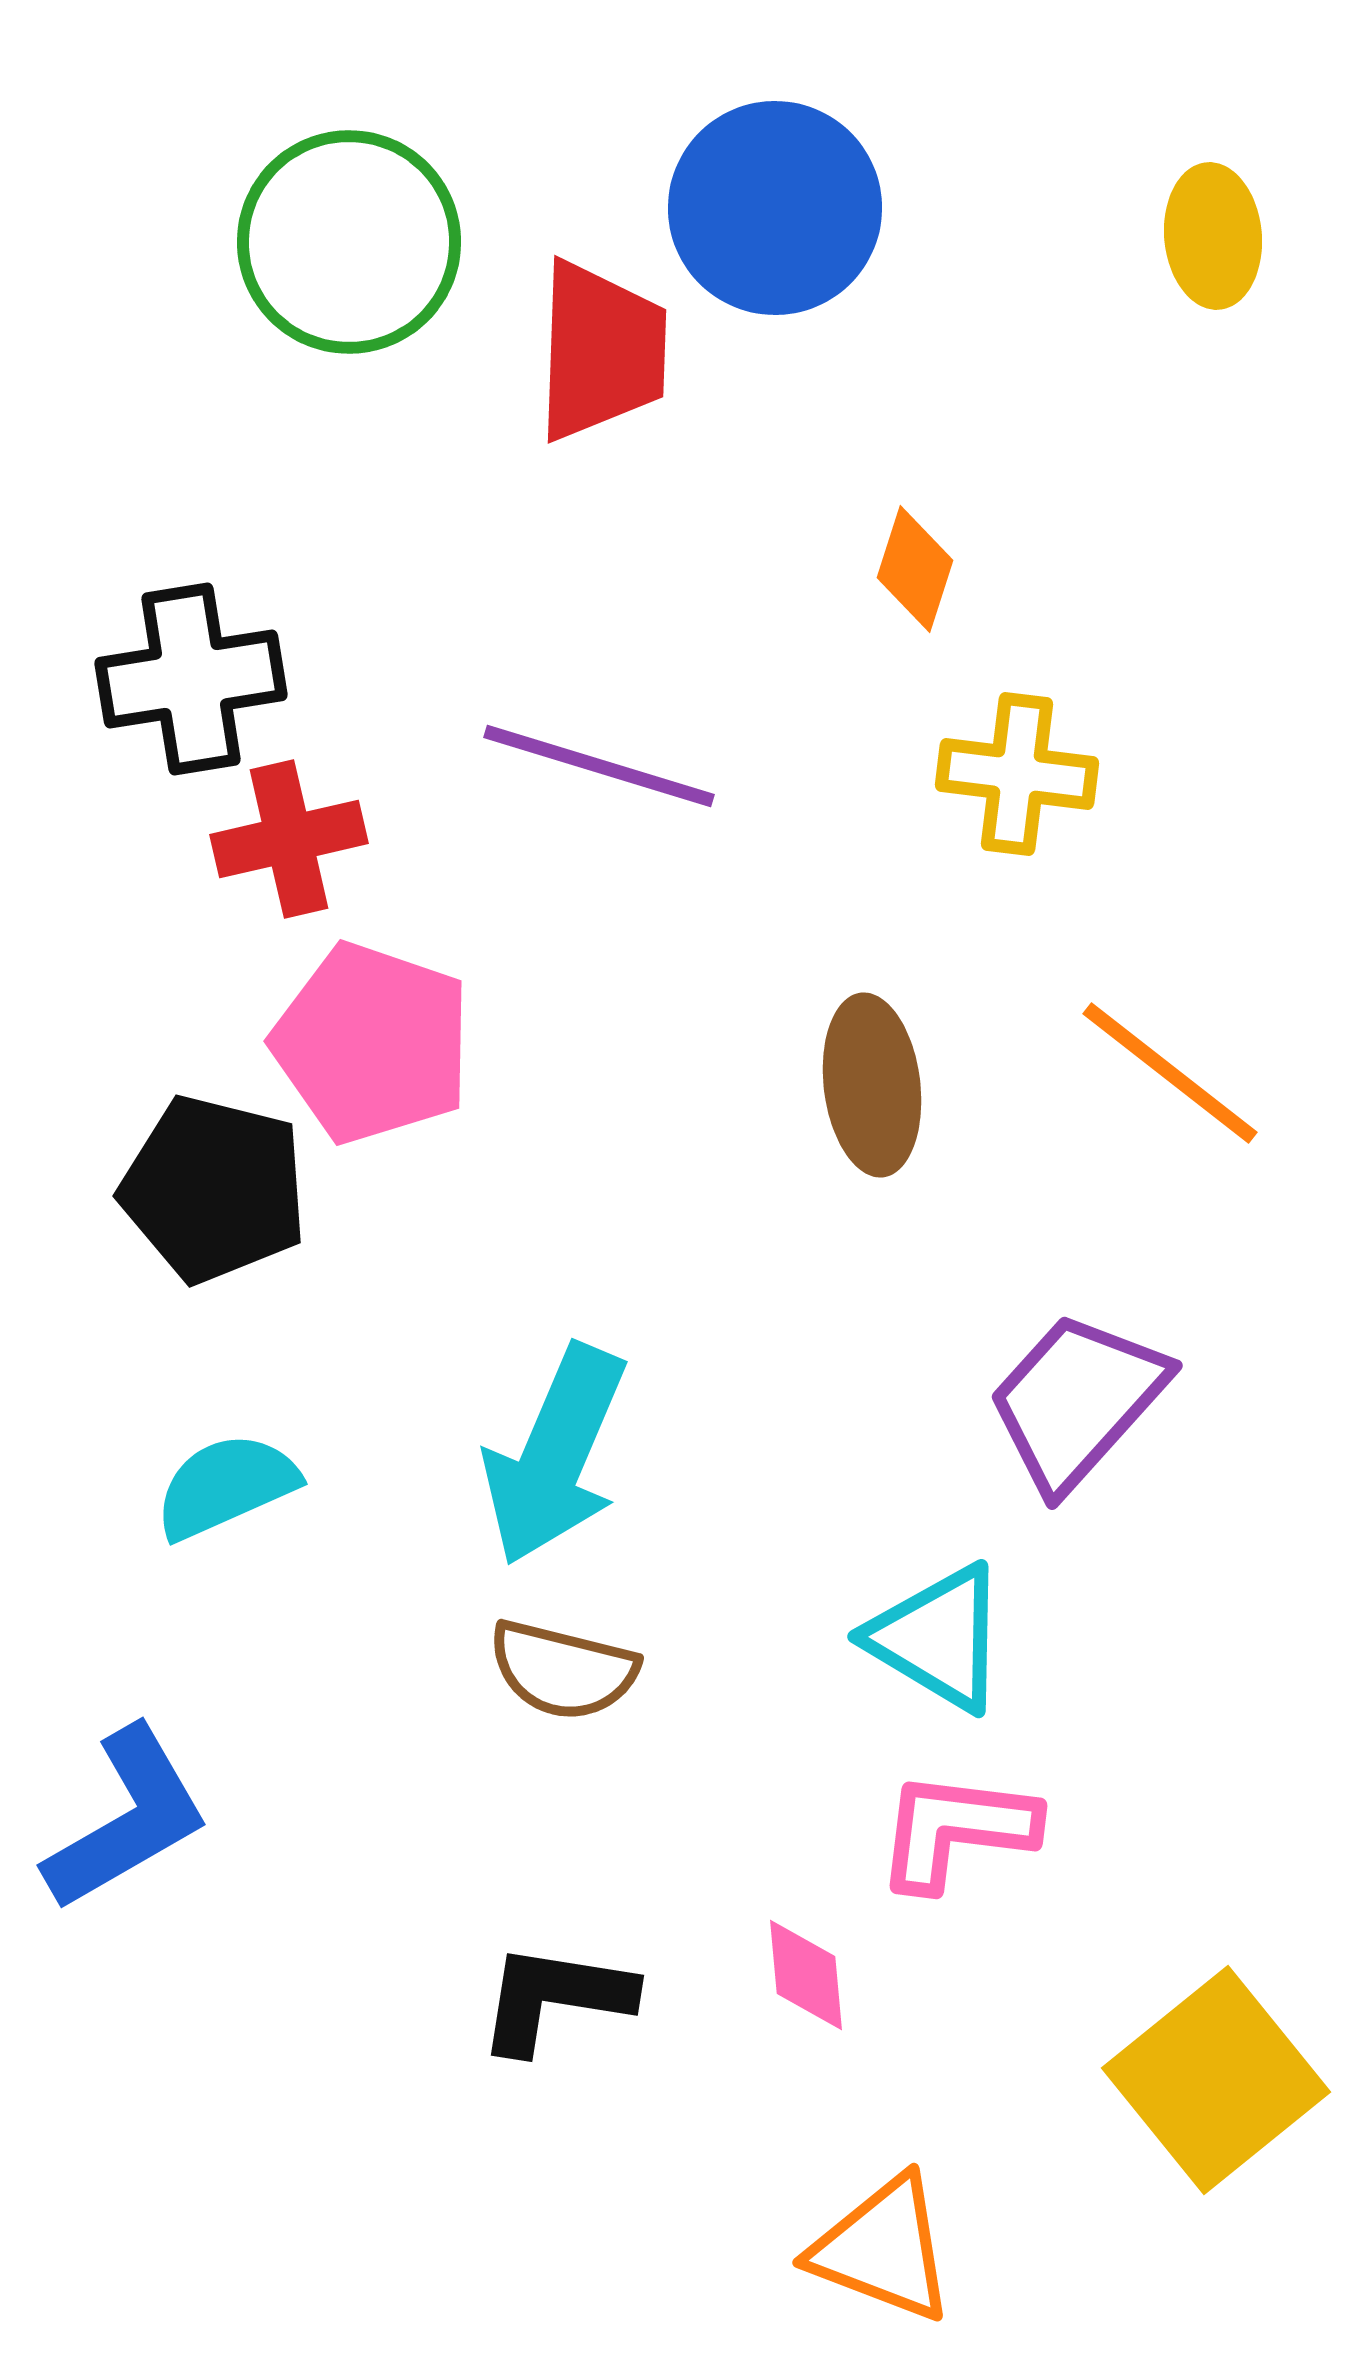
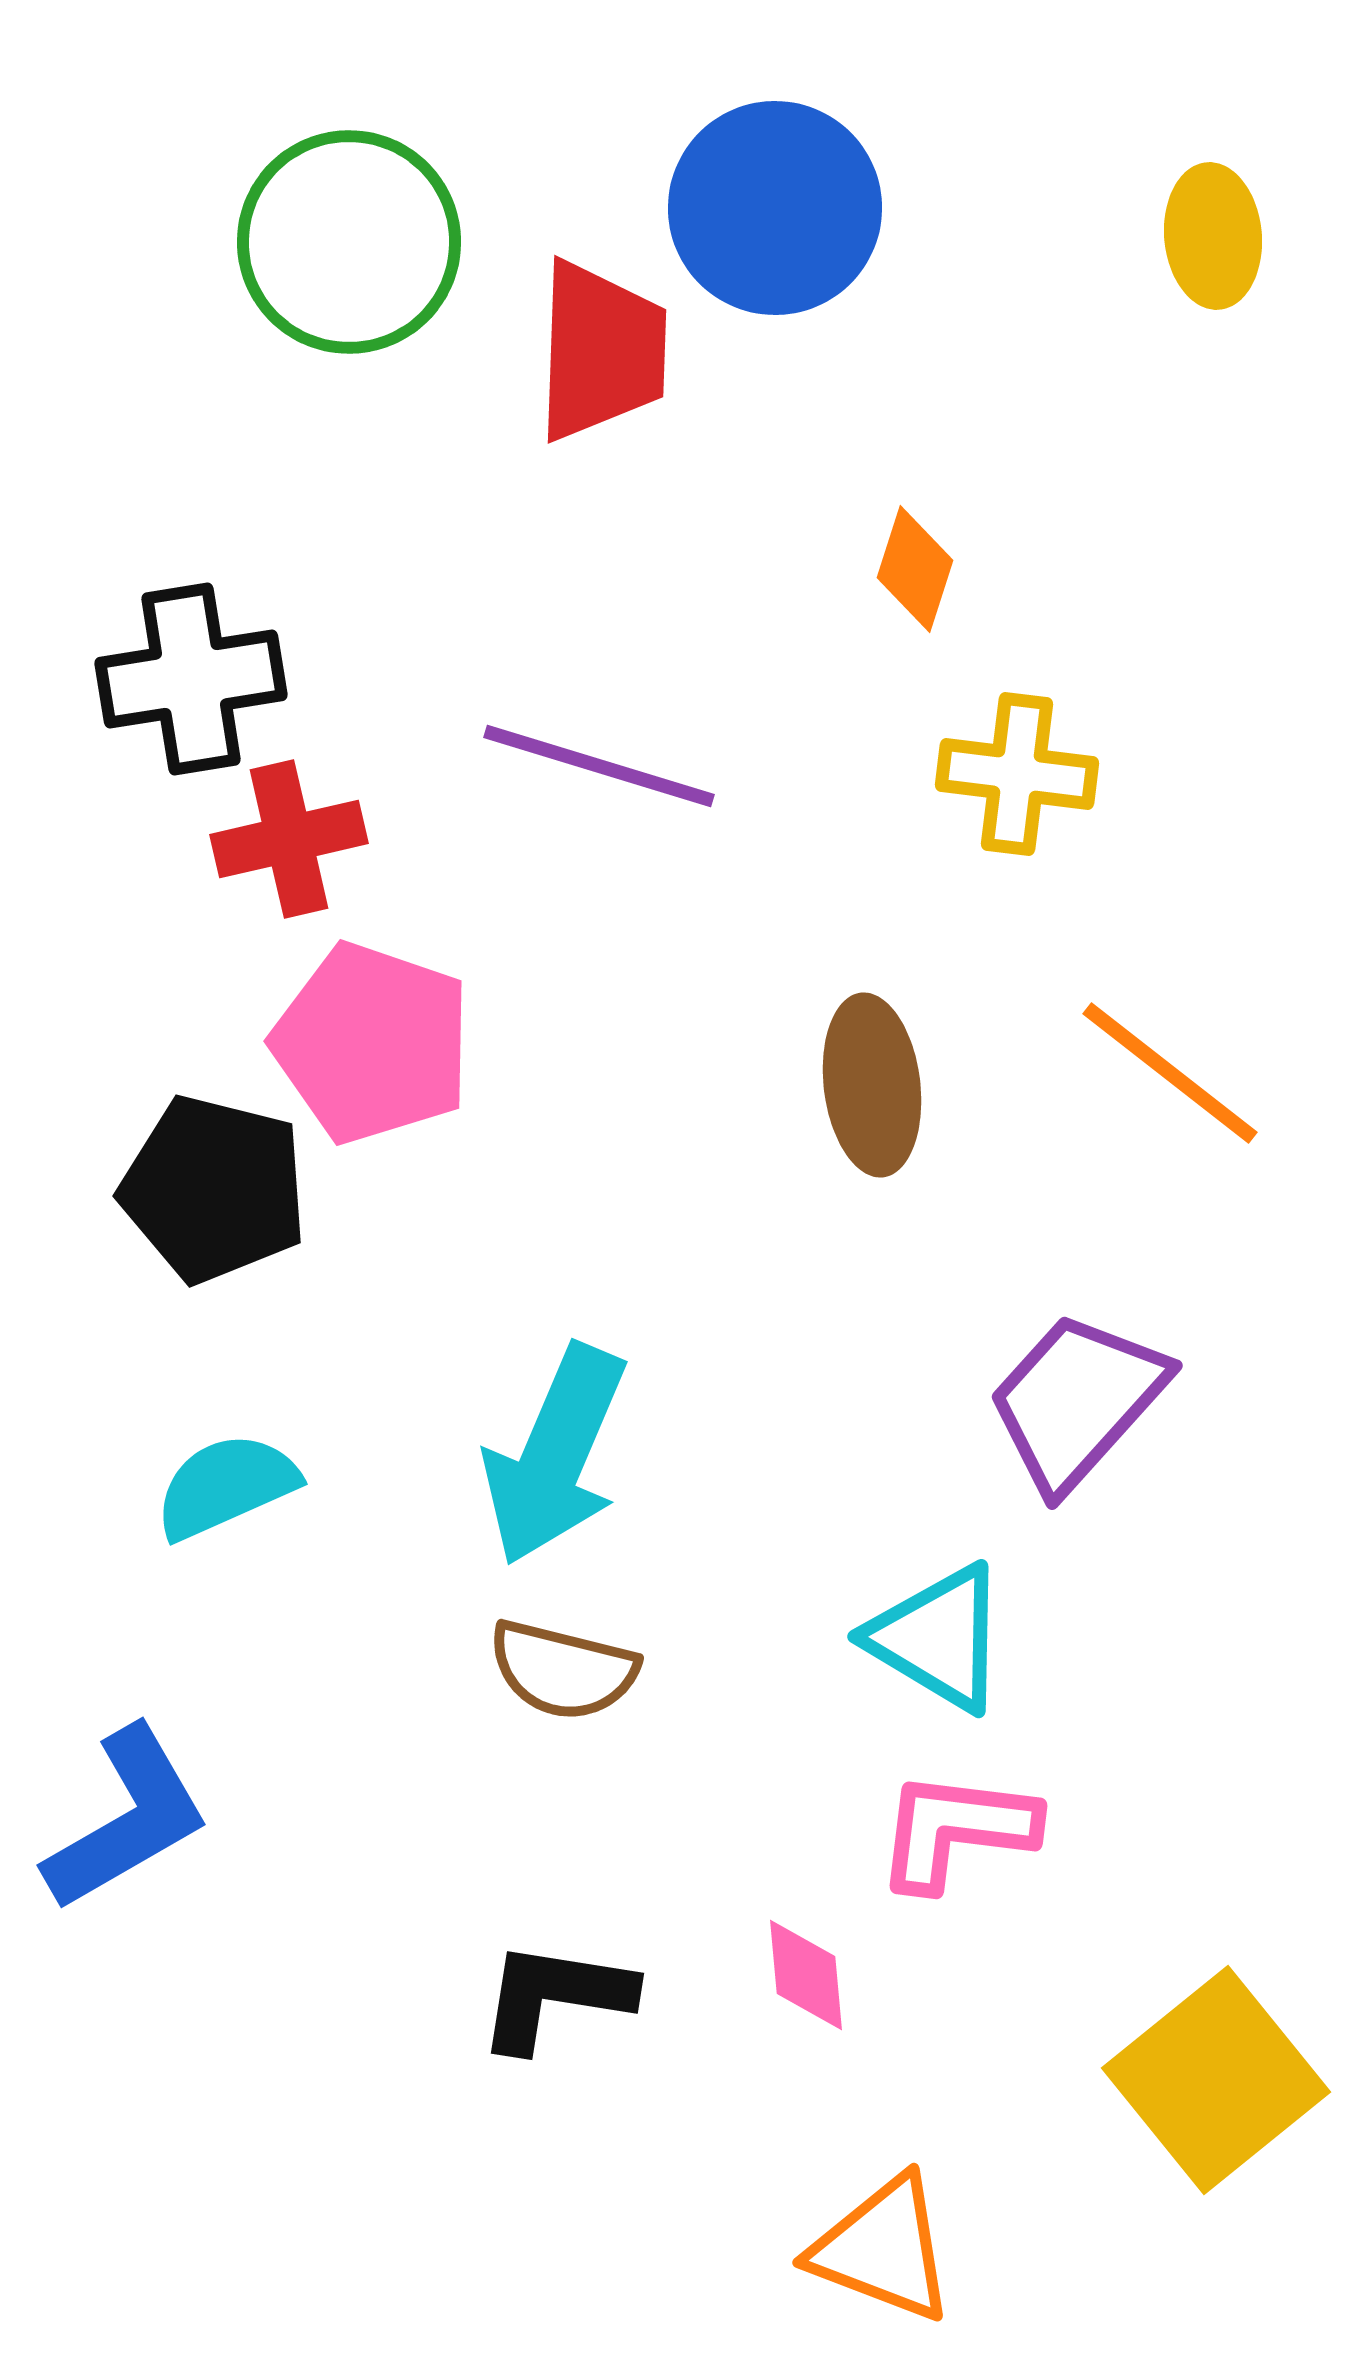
black L-shape: moved 2 px up
